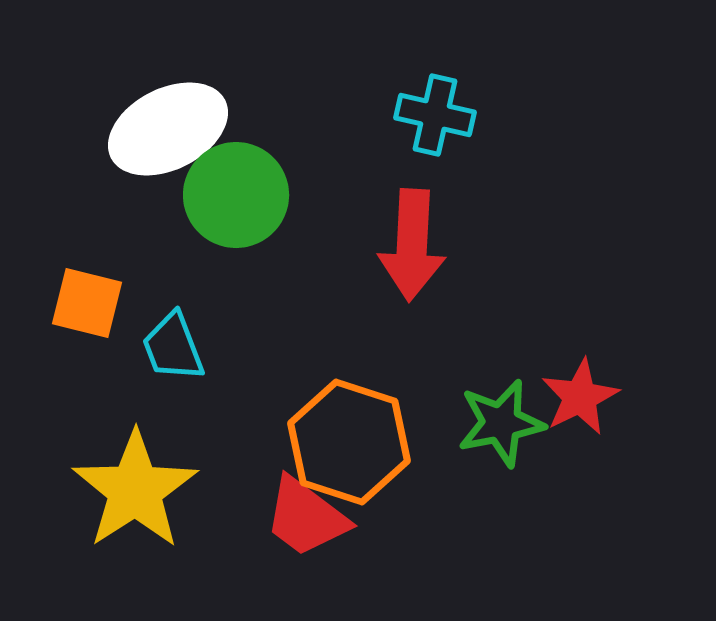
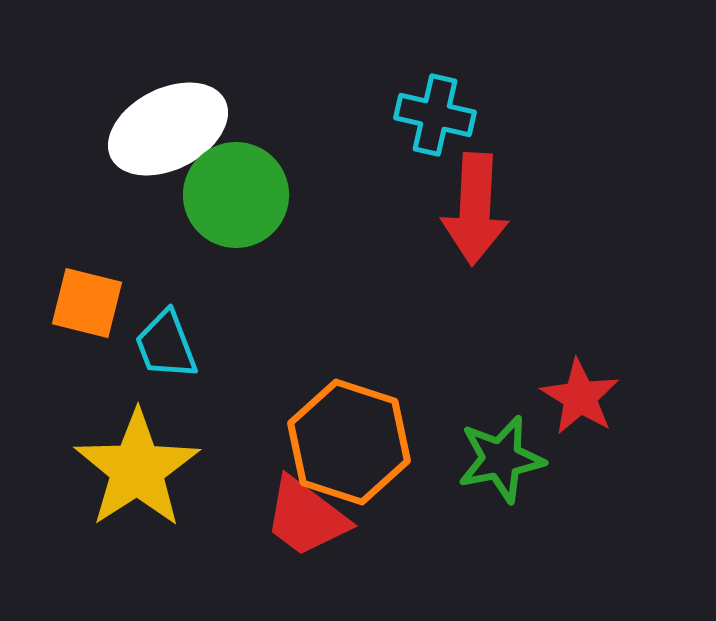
red arrow: moved 63 px right, 36 px up
cyan trapezoid: moved 7 px left, 2 px up
red star: rotated 14 degrees counterclockwise
green star: moved 36 px down
yellow star: moved 2 px right, 21 px up
